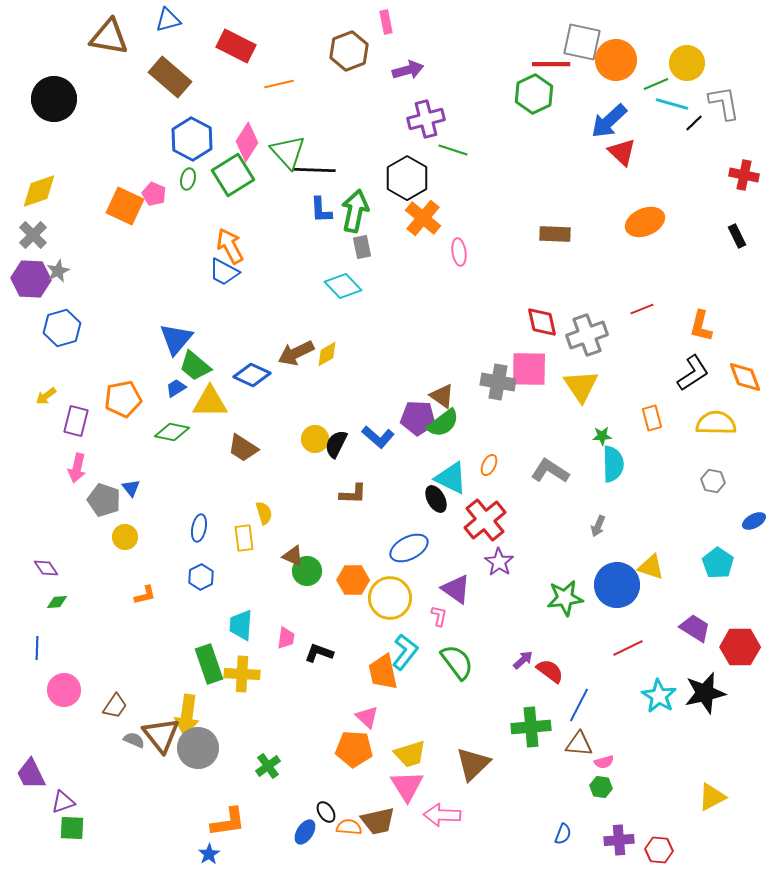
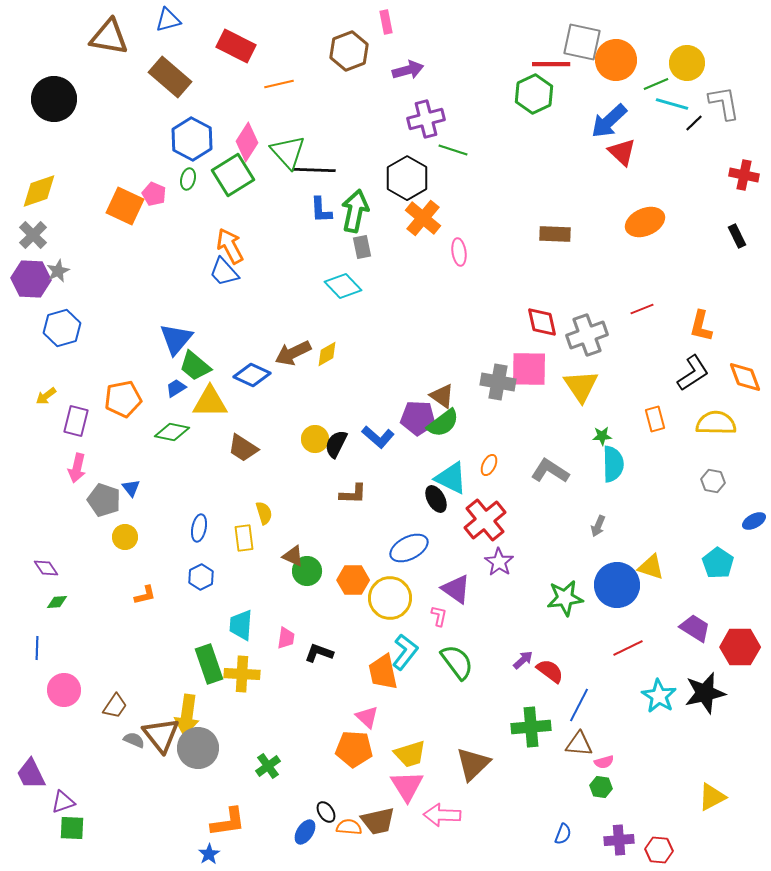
blue trapezoid at (224, 272): rotated 20 degrees clockwise
brown arrow at (296, 353): moved 3 px left
orange rectangle at (652, 418): moved 3 px right, 1 px down
